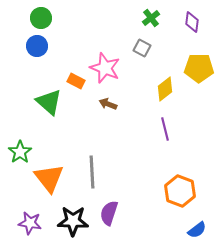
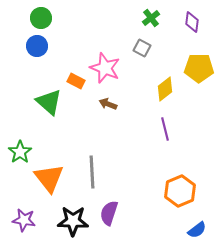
orange hexagon: rotated 16 degrees clockwise
purple star: moved 6 px left, 3 px up
